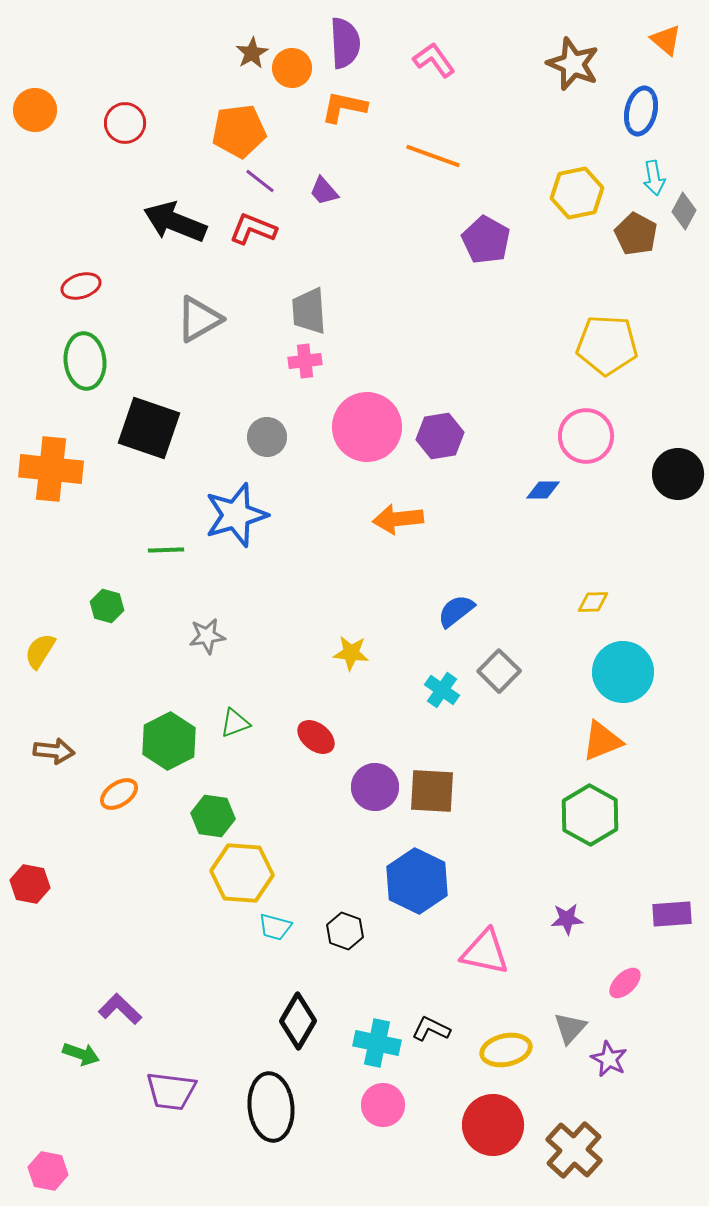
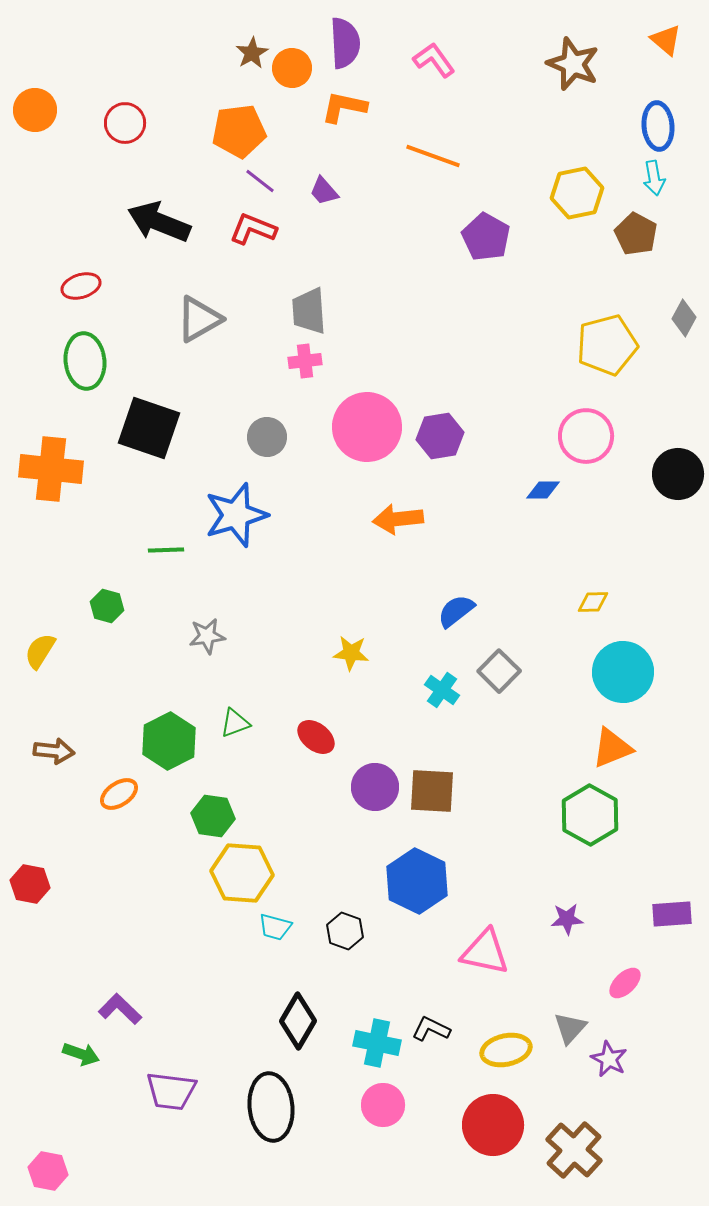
blue ellipse at (641, 111): moved 17 px right, 15 px down; rotated 18 degrees counterclockwise
gray diamond at (684, 211): moved 107 px down
black arrow at (175, 222): moved 16 px left
purple pentagon at (486, 240): moved 3 px up
yellow pentagon at (607, 345): rotated 18 degrees counterclockwise
orange triangle at (602, 741): moved 10 px right, 7 px down
